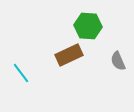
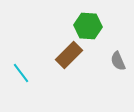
brown rectangle: rotated 20 degrees counterclockwise
